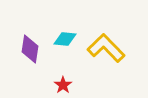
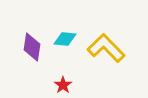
purple diamond: moved 2 px right, 2 px up
